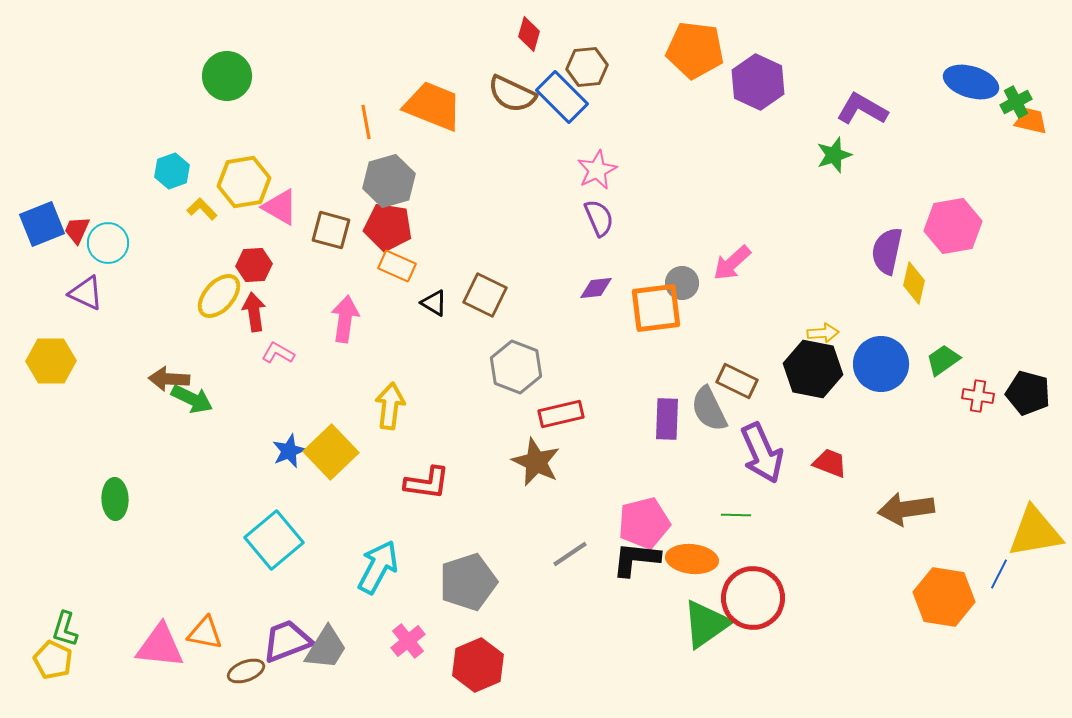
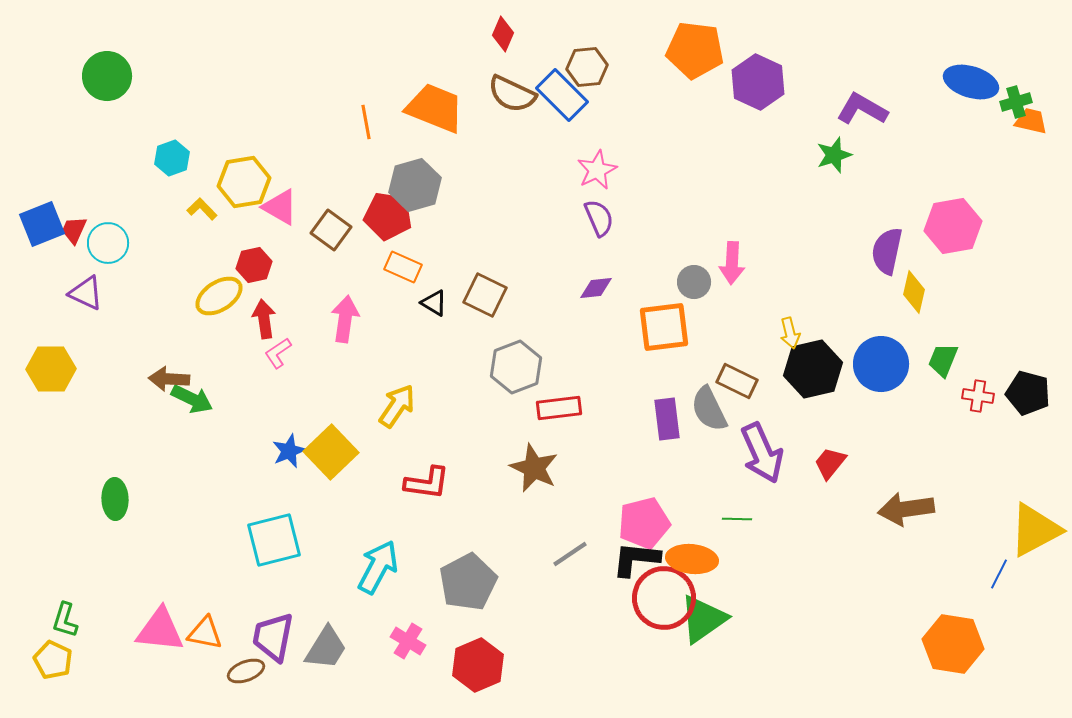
red diamond at (529, 34): moved 26 px left; rotated 8 degrees clockwise
green circle at (227, 76): moved 120 px left
blue rectangle at (562, 97): moved 2 px up
green cross at (1016, 102): rotated 12 degrees clockwise
orange trapezoid at (433, 106): moved 2 px right, 2 px down
cyan hexagon at (172, 171): moved 13 px up
gray hexagon at (389, 181): moved 26 px right, 4 px down
red pentagon at (388, 227): moved 11 px up
red trapezoid at (77, 230): moved 3 px left
brown square at (331, 230): rotated 21 degrees clockwise
pink arrow at (732, 263): rotated 45 degrees counterclockwise
red hexagon at (254, 265): rotated 8 degrees counterclockwise
orange rectangle at (397, 266): moved 6 px right, 1 px down
gray circle at (682, 283): moved 12 px right, 1 px up
yellow diamond at (914, 283): moved 9 px down
yellow ellipse at (219, 296): rotated 15 degrees clockwise
orange square at (656, 308): moved 8 px right, 19 px down
red arrow at (254, 312): moved 10 px right, 7 px down
yellow arrow at (823, 333): moved 33 px left; rotated 80 degrees clockwise
pink L-shape at (278, 353): rotated 64 degrees counterclockwise
green trapezoid at (943, 360): rotated 33 degrees counterclockwise
yellow hexagon at (51, 361): moved 8 px down
gray hexagon at (516, 367): rotated 18 degrees clockwise
black hexagon at (813, 369): rotated 24 degrees counterclockwise
yellow arrow at (390, 406): moved 7 px right; rotated 27 degrees clockwise
red rectangle at (561, 414): moved 2 px left, 6 px up; rotated 6 degrees clockwise
purple rectangle at (667, 419): rotated 9 degrees counterclockwise
brown star at (536, 462): moved 2 px left, 6 px down
red trapezoid at (830, 463): rotated 72 degrees counterclockwise
green line at (736, 515): moved 1 px right, 4 px down
yellow triangle at (1035, 532): moved 2 px up; rotated 18 degrees counterclockwise
cyan square at (274, 540): rotated 26 degrees clockwise
gray pentagon at (468, 582): rotated 10 degrees counterclockwise
orange hexagon at (944, 597): moved 9 px right, 47 px down
red circle at (753, 598): moved 89 px left
green triangle at (706, 624): moved 3 px left, 5 px up
green L-shape at (65, 629): moved 9 px up
purple trapezoid at (287, 641): moved 14 px left, 4 px up; rotated 58 degrees counterclockwise
pink cross at (408, 641): rotated 20 degrees counterclockwise
pink triangle at (160, 646): moved 16 px up
